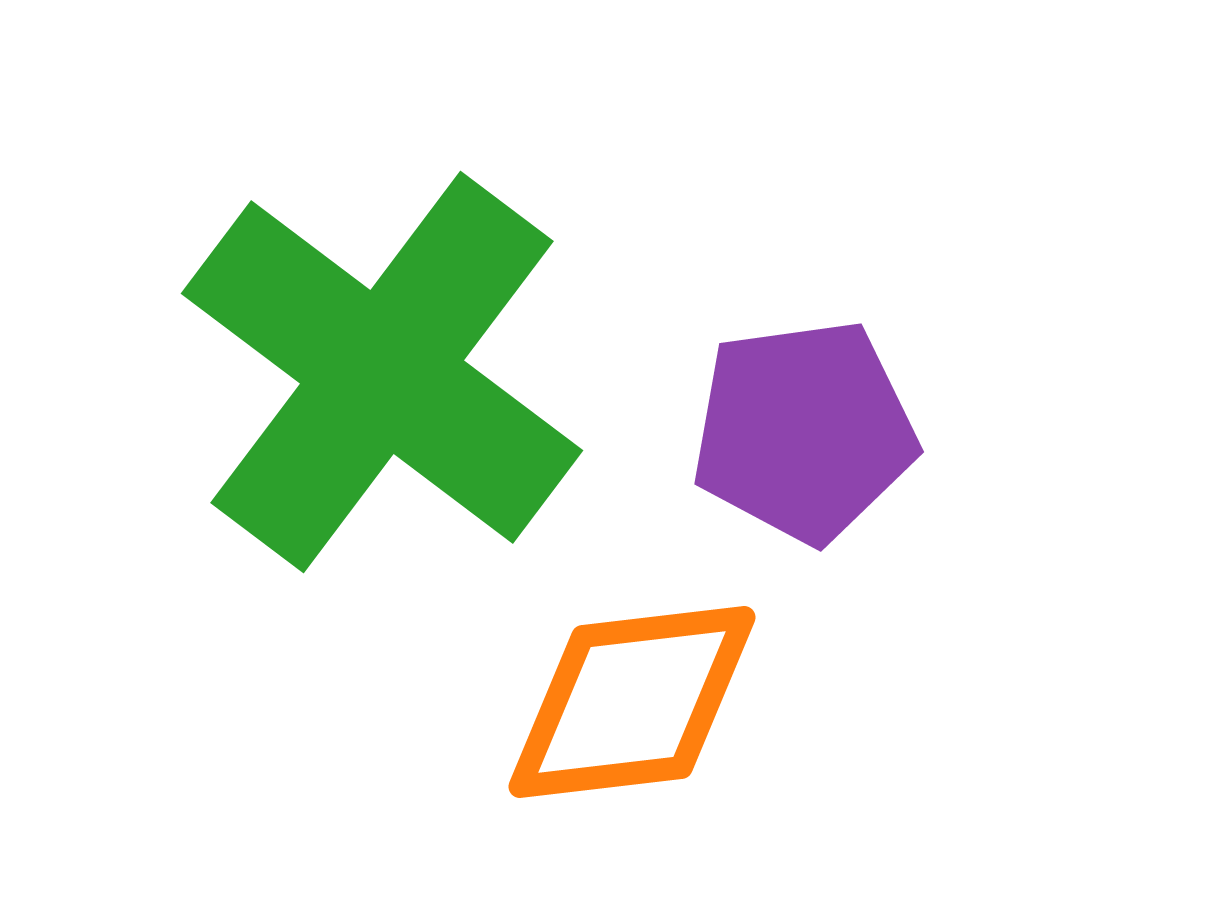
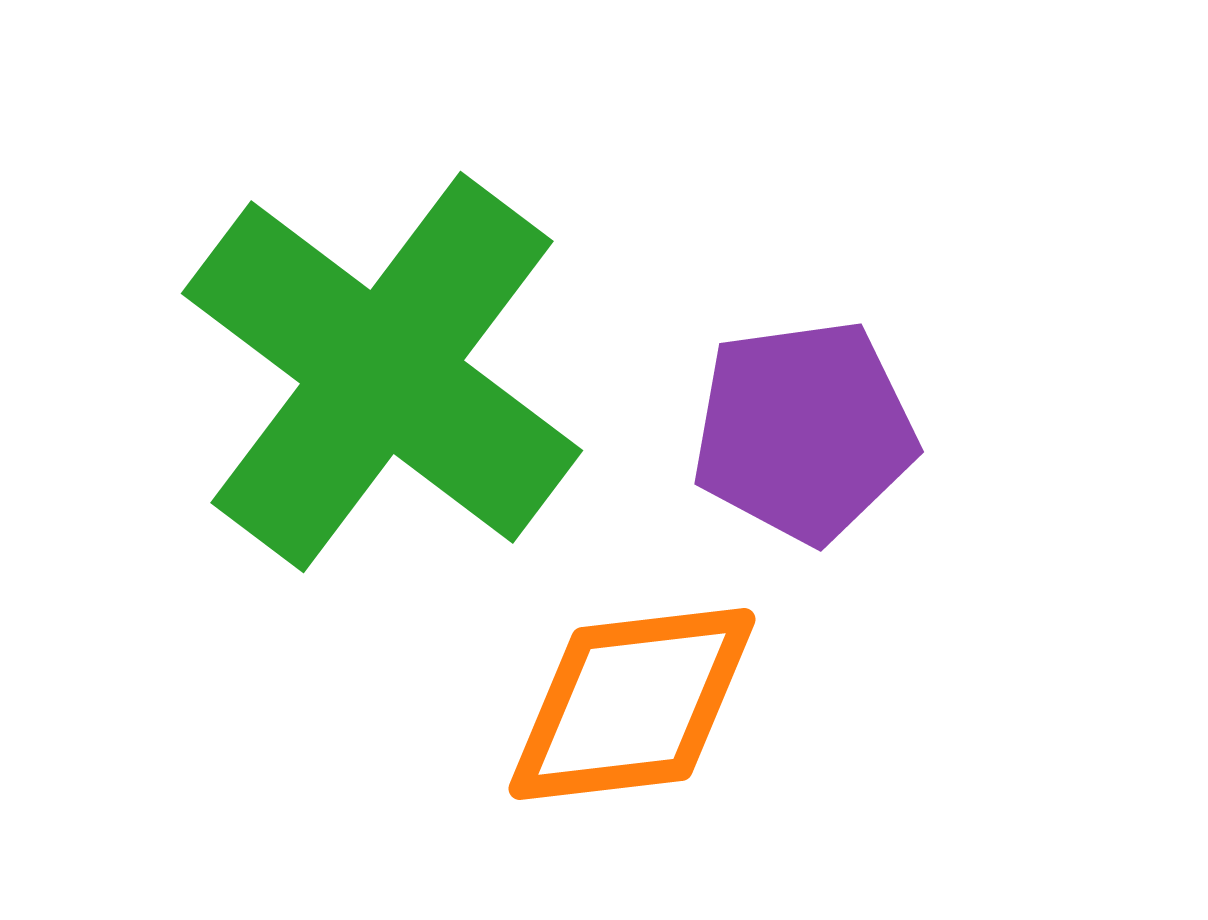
orange diamond: moved 2 px down
